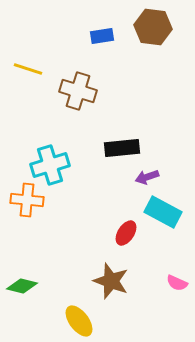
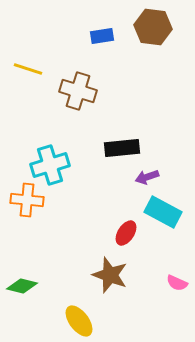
brown star: moved 1 px left, 6 px up
